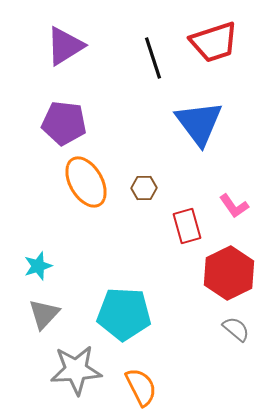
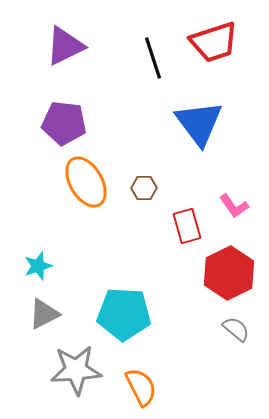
purple triangle: rotated 6 degrees clockwise
gray triangle: rotated 20 degrees clockwise
